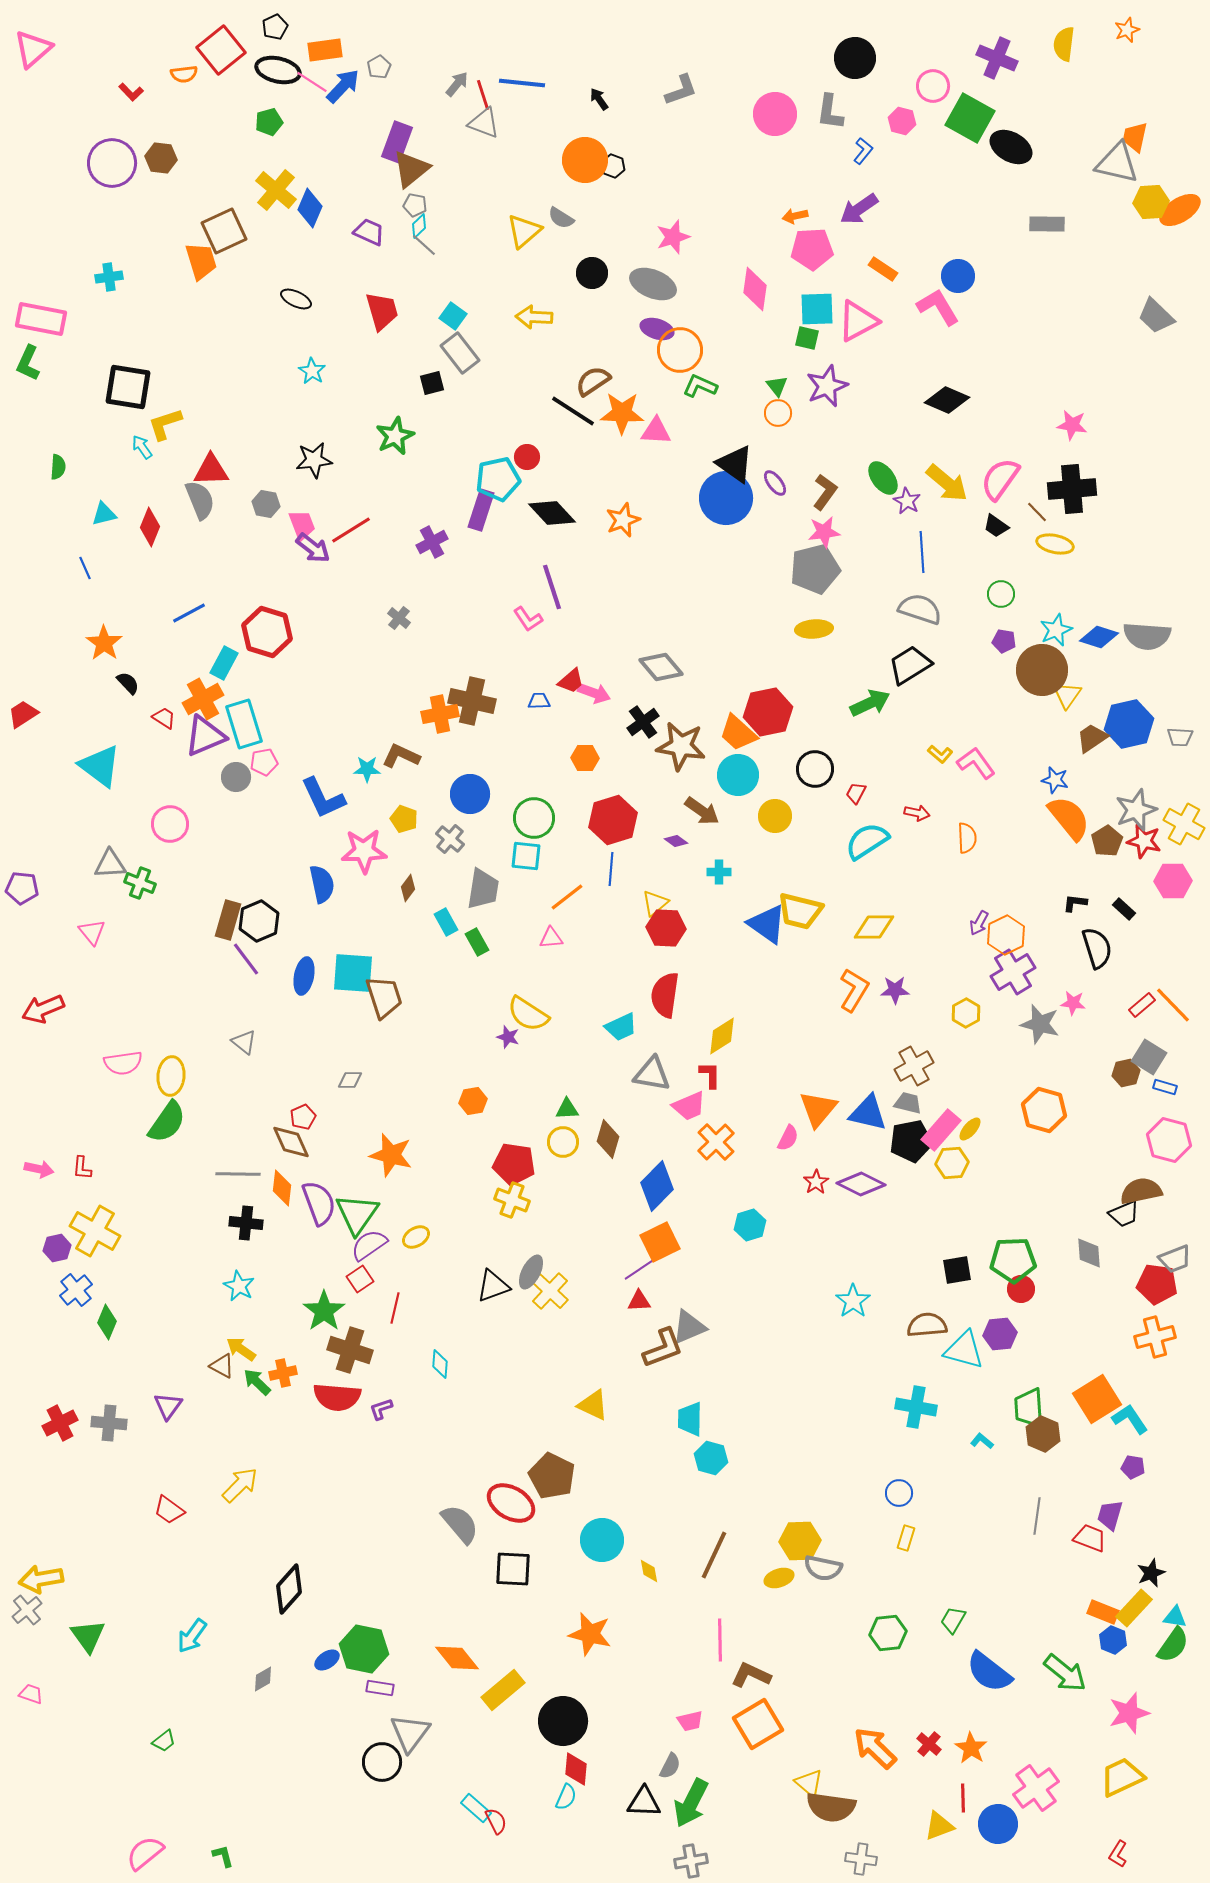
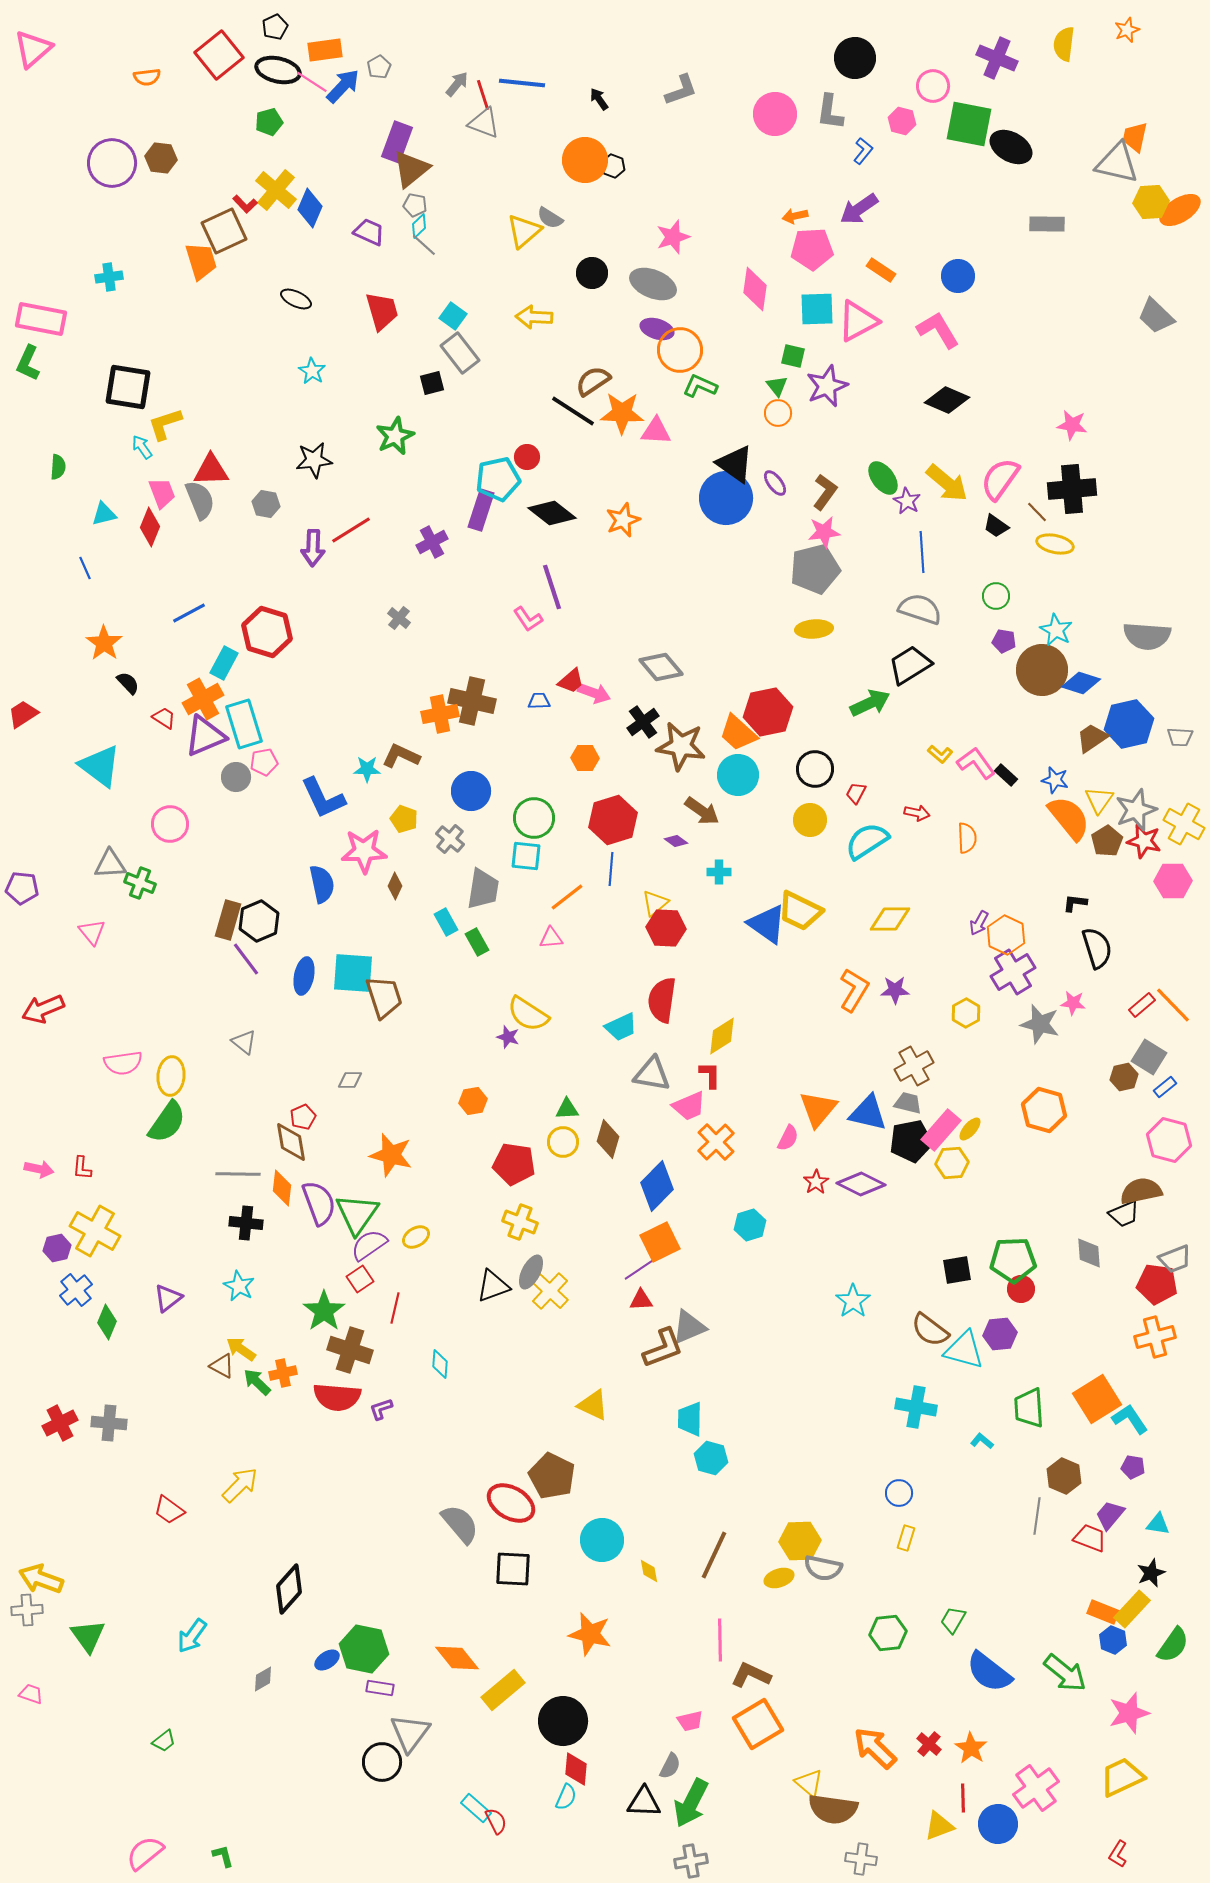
red square at (221, 50): moved 2 px left, 5 px down
orange semicircle at (184, 74): moved 37 px left, 3 px down
red L-shape at (131, 92): moved 114 px right, 112 px down
green square at (970, 118): moved 1 px left, 6 px down; rotated 18 degrees counterclockwise
gray semicircle at (561, 218): moved 11 px left
orange rectangle at (883, 269): moved 2 px left, 1 px down
pink L-shape at (938, 307): moved 23 px down
green square at (807, 338): moved 14 px left, 18 px down
black diamond at (552, 513): rotated 9 degrees counterclockwise
pink trapezoid at (302, 525): moved 140 px left, 32 px up
purple arrow at (313, 548): rotated 54 degrees clockwise
green circle at (1001, 594): moved 5 px left, 2 px down
cyan star at (1056, 630): rotated 20 degrees counterclockwise
blue diamond at (1099, 637): moved 18 px left, 46 px down
yellow triangle at (1067, 695): moved 32 px right, 105 px down
blue circle at (470, 794): moved 1 px right, 3 px up
yellow circle at (775, 816): moved 35 px right, 4 px down
brown diamond at (408, 888): moved 13 px left, 2 px up; rotated 12 degrees counterclockwise
black rectangle at (1124, 909): moved 118 px left, 134 px up
yellow trapezoid at (800, 911): rotated 12 degrees clockwise
yellow diamond at (874, 927): moved 16 px right, 8 px up
orange hexagon at (1006, 935): rotated 9 degrees counterclockwise
red semicircle at (665, 995): moved 3 px left, 5 px down
brown hexagon at (1126, 1073): moved 2 px left, 4 px down
blue rectangle at (1165, 1087): rotated 55 degrees counterclockwise
brown diamond at (291, 1142): rotated 15 degrees clockwise
yellow cross at (512, 1200): moved 8 px right, 22 px down
red triangle at (639, 1301): moved 2 px right, 1 px up
brown semicircle at (927, 1325): moved 3 px right, 5 px down; rotated 138 degrees counterclockwise
purple triangle at (168, 1406): moved 108 px up; rotated 16 degrees clockwise
brown hexagon at (1043, 1434): moved 21 px right, 42 px down
purple trapezoid at (1110, 1515): rotated 24 degrees clockwise
yellow arrow at (41, 1579): rotated 30 degrees clockwise
yellow rectangle at (1134, 1608): moved 2 px left, 1 px down
gray cross at (27, 1610): rotated 36 degrees clockwise
cyan triangle at (1175, 1617): moved 17 px left, 93 px up
brown semicircle at (831, 1807): moved 2 px right, 2 px down
